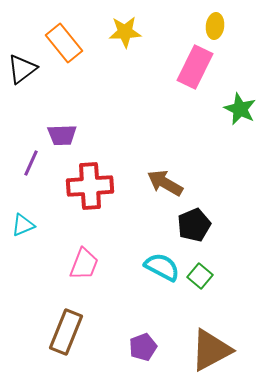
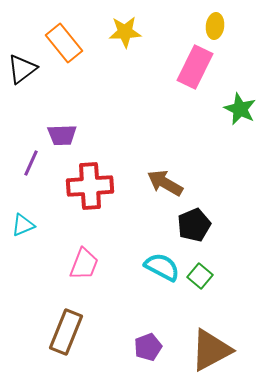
purple pentagon: moved 5 px right
